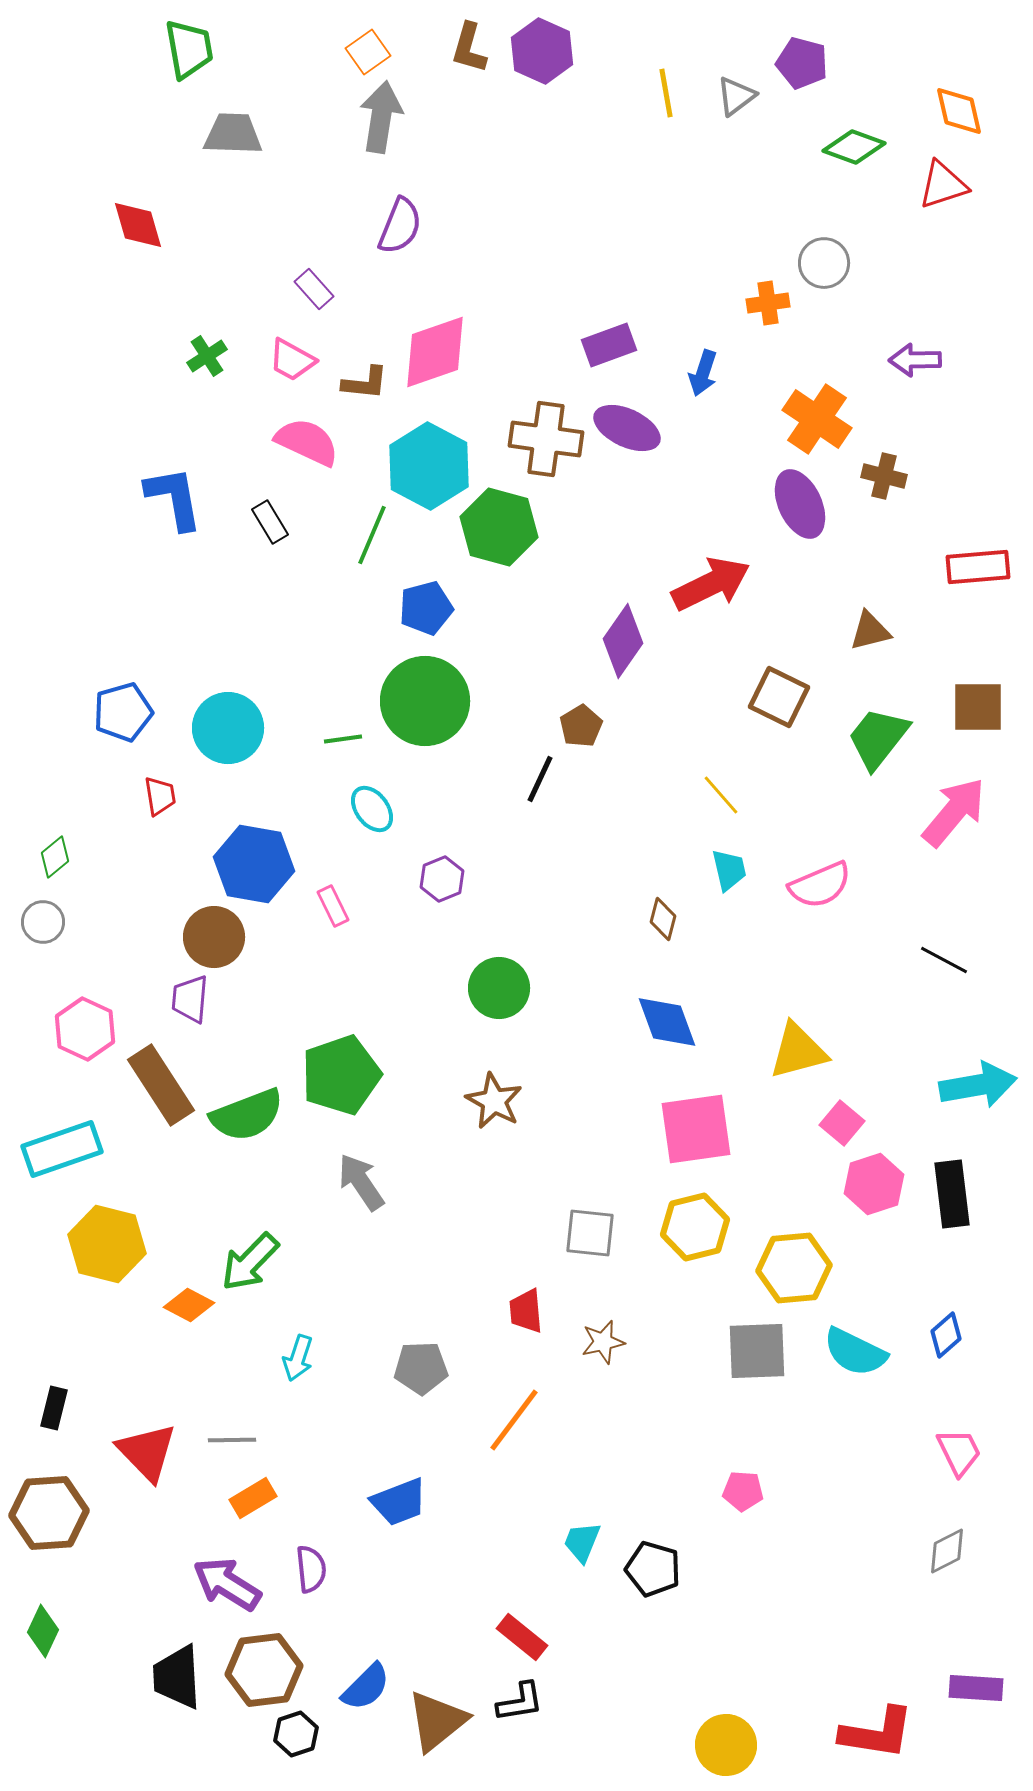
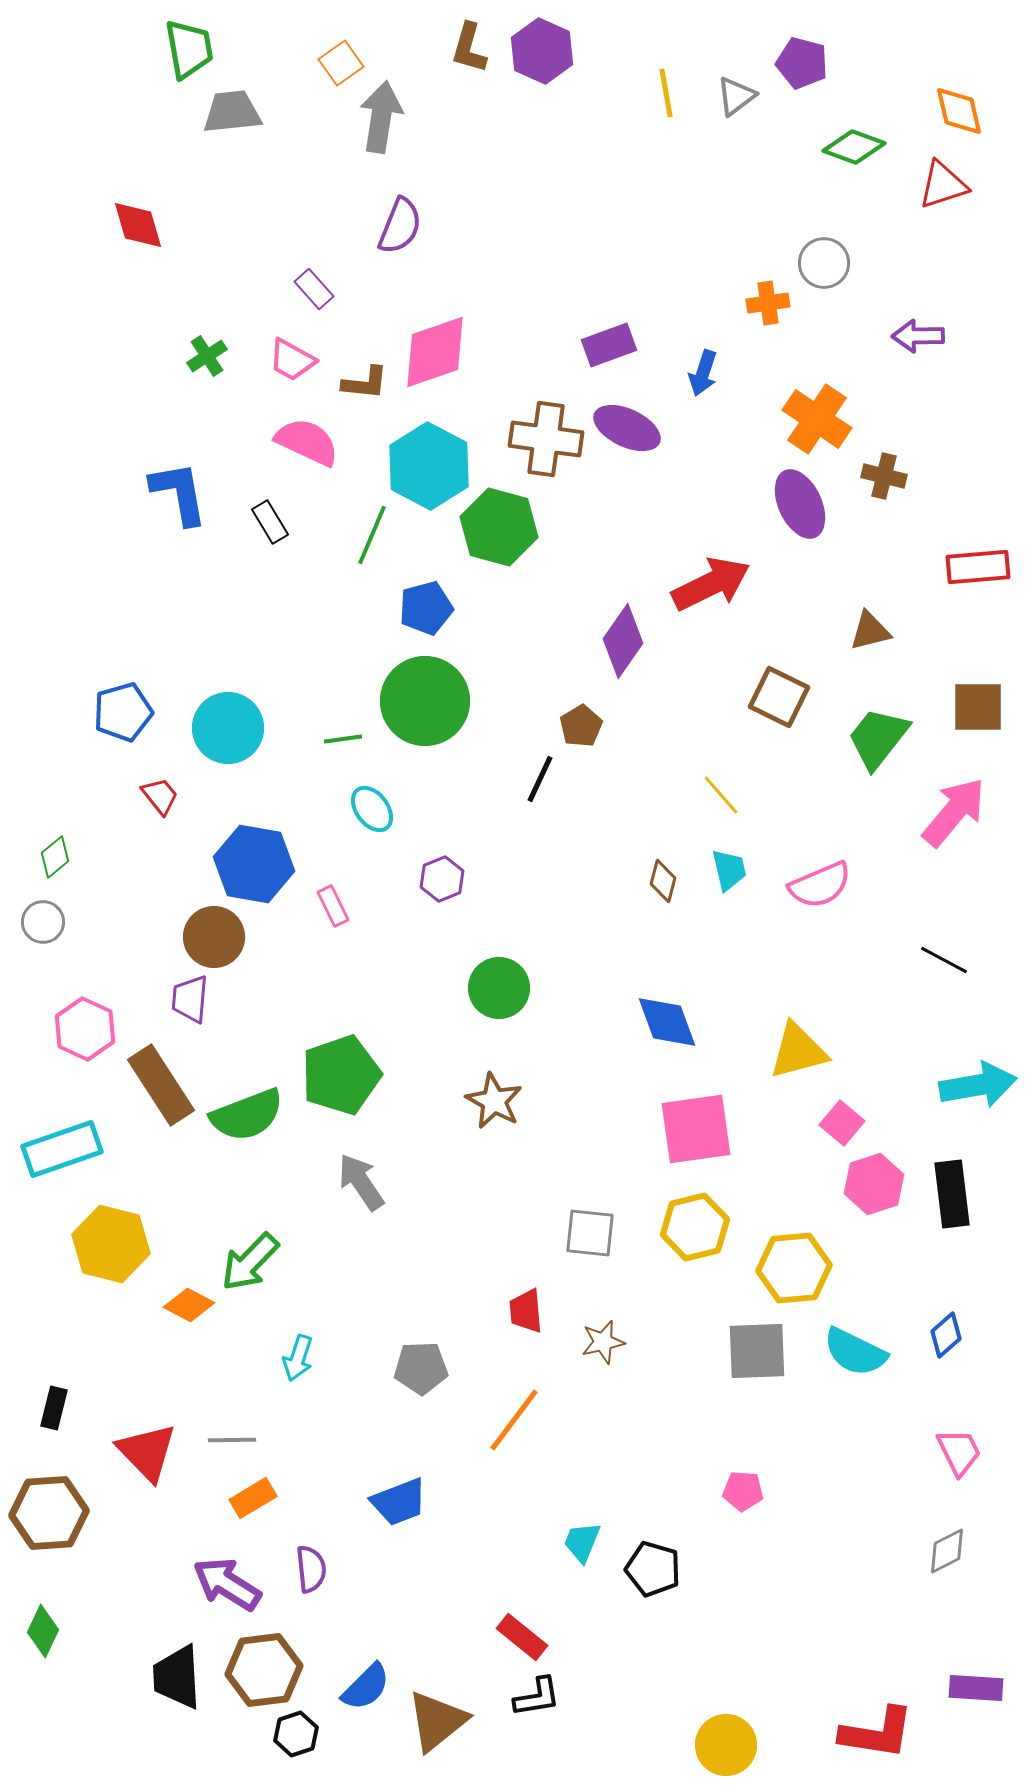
orange square at (368, 52): moved 27 px left, 11 px down
gray trapezoid at (233, 134): moved 1 px left, 22 px up; rotated 8 degrees counterclockwise
purple arrow at (915, 360): moved 3 px right, 24 px up
blue L-shape at (174, 498): moved 5 px right, 5 px up
red trapezoid at (160, 796): rotated 30 degrees counterclockwise
brown diamond at (663, 919): moved 38 px up
yellow hexagon at (107, 1244): moved 4 px right
black L-shape at (520, 1702): moved 17 px right, 5 px up
